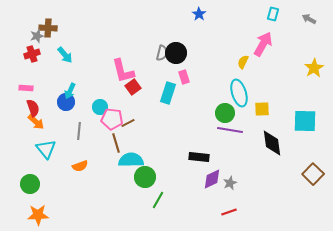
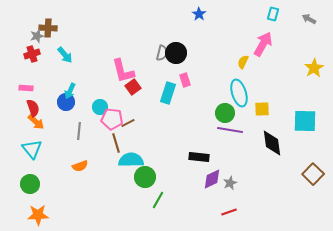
pink rectangle at (184, 77): moved 1 px right, 3 px down
cyan triangle at (46, 149): moved 14 px left
